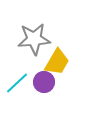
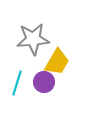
gray star: moved 1 px left
cyan line: rotated 30 degrees counterclockwise
